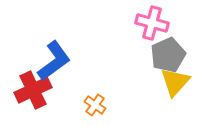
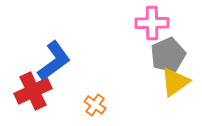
pink cross: rotated 16 degrees counterclockwise
yellow triangle: rotated 12 degrees clockwise
red cross: moved 1 px down
